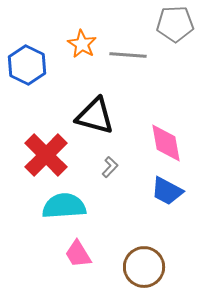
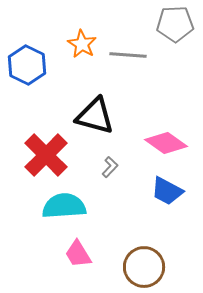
pink diamond: rotated 45 degrees counterclockwise
